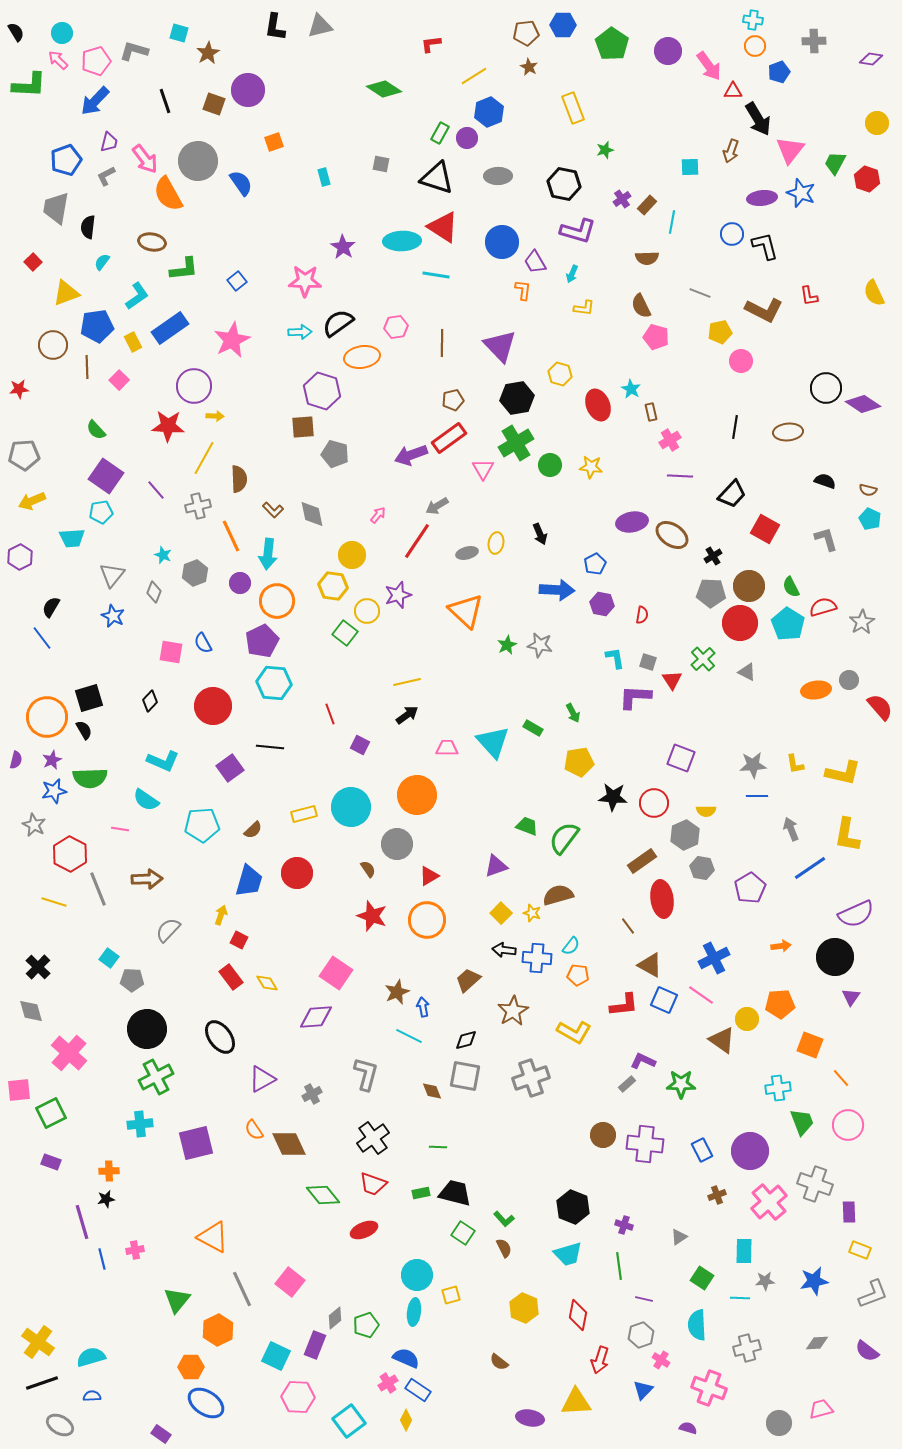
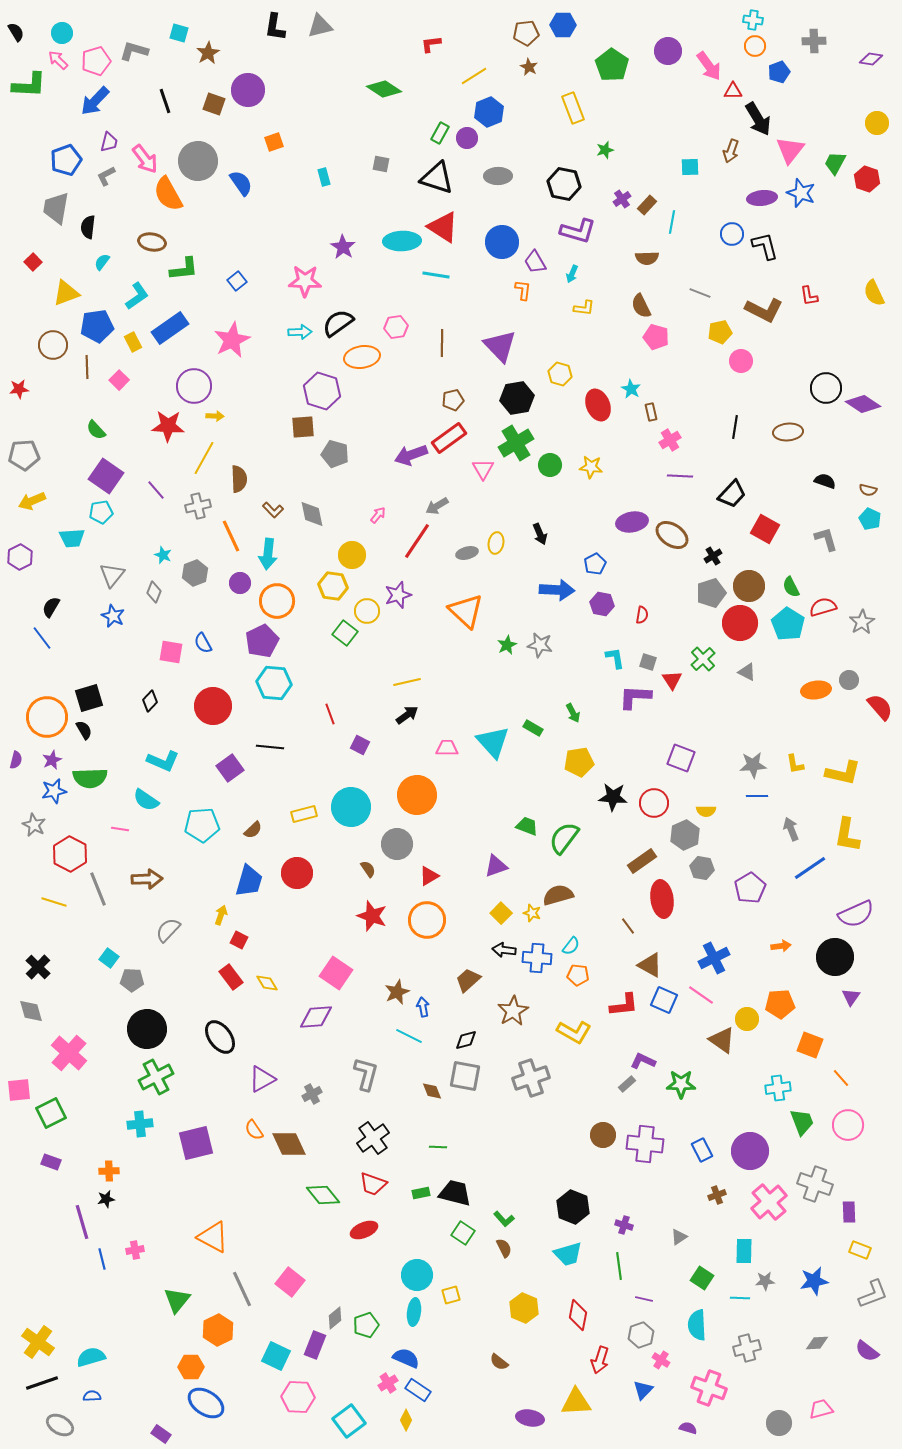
green pentagon at (612, 44): moved 21 px down
gray pentagon at (711, 593): rotated 20 degrees counterclockwise
